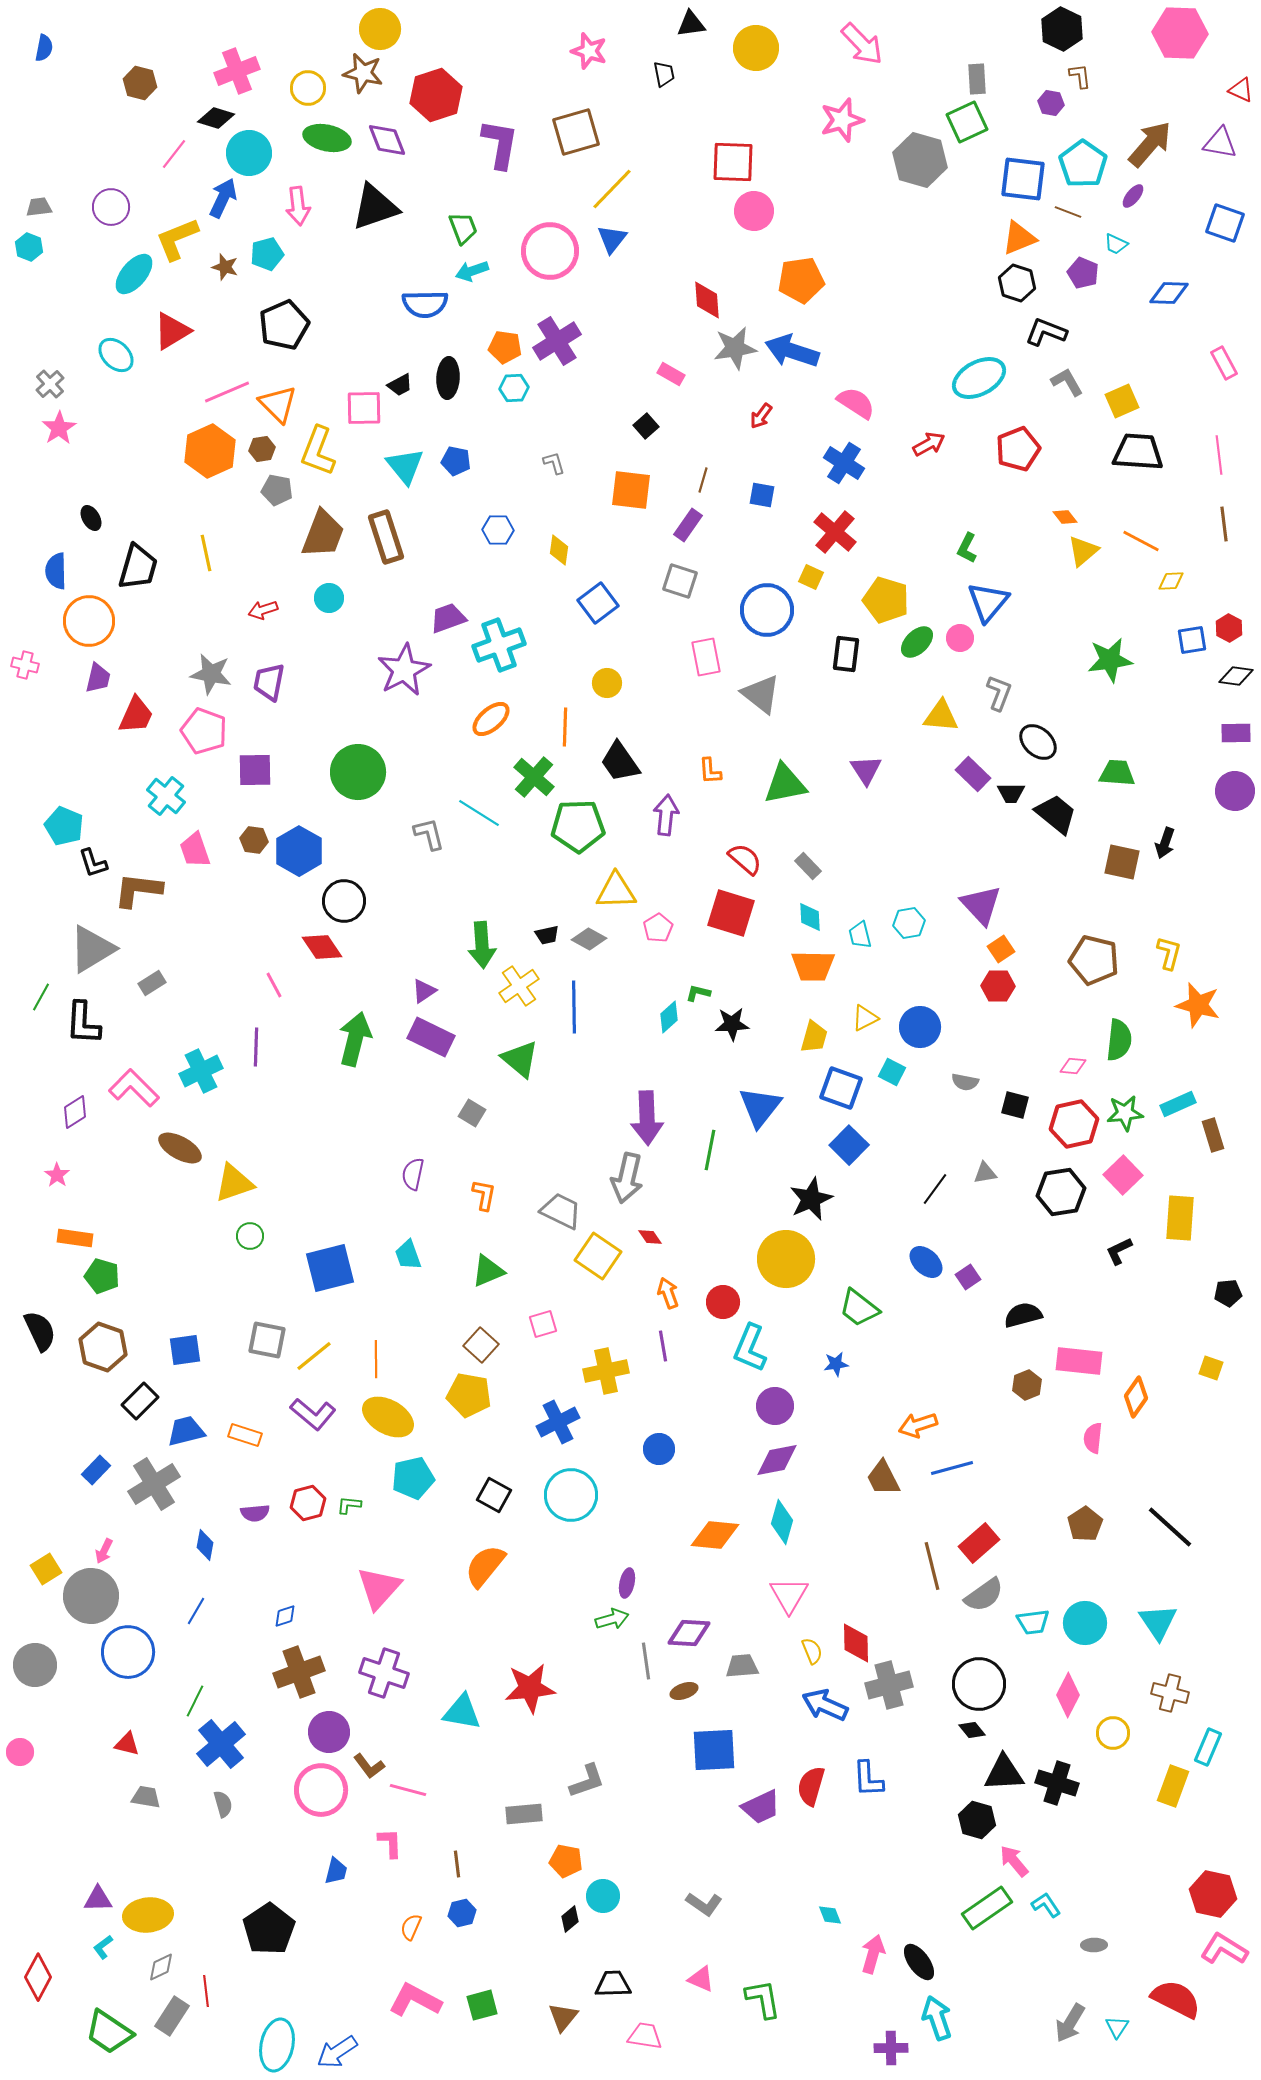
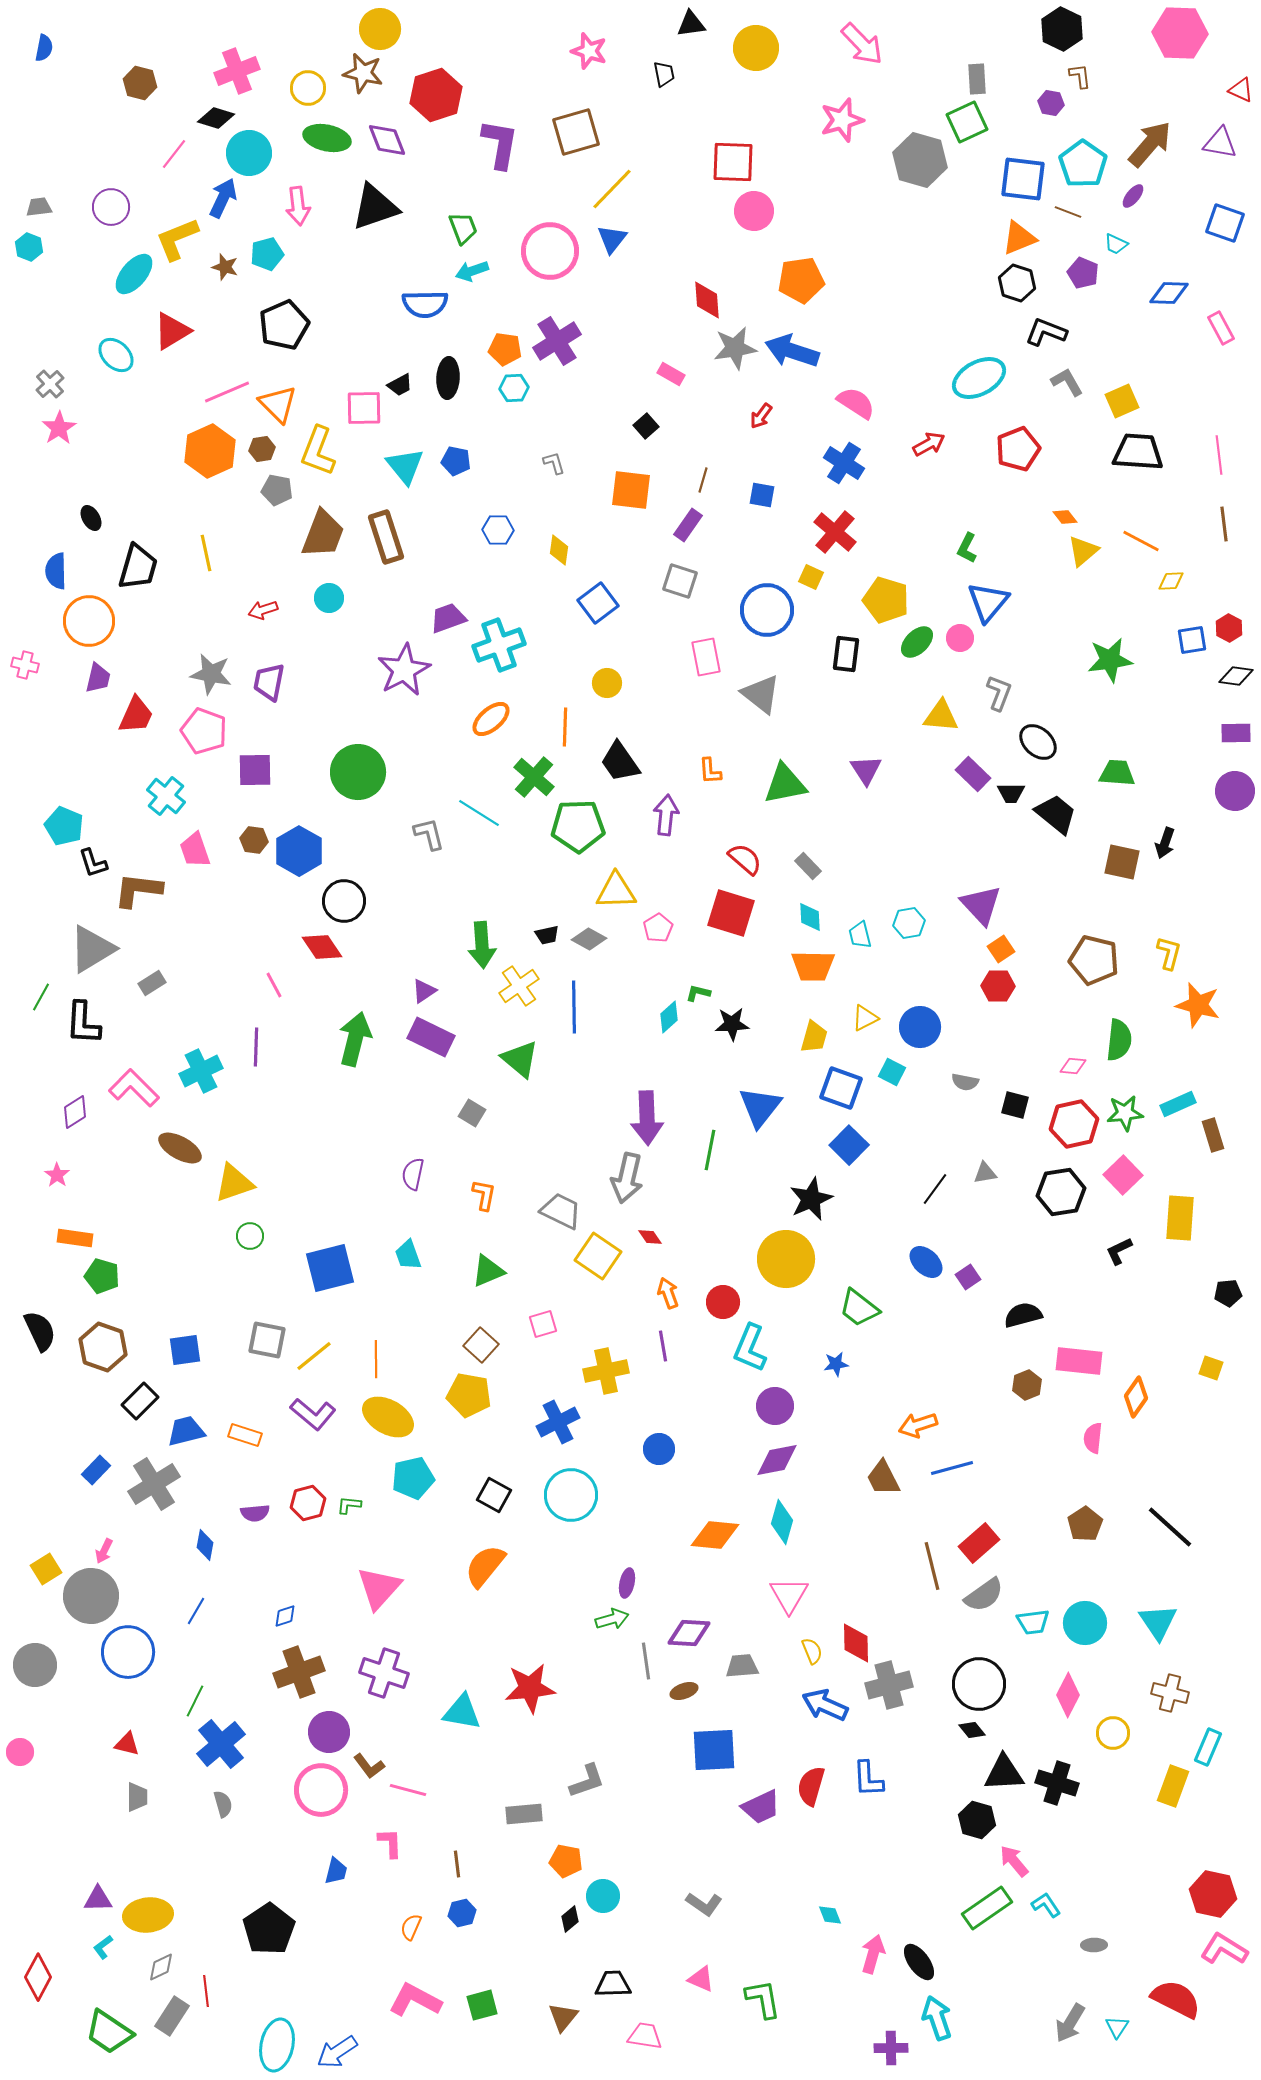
orange pentagon at (505, 347): moved 2 px down
pink rectangle at (1224, 363): moved 3 px left, 35 px up
gray trapezoid at (146, 1797): moved 9 px left; rotated 80 degrees clockwise
